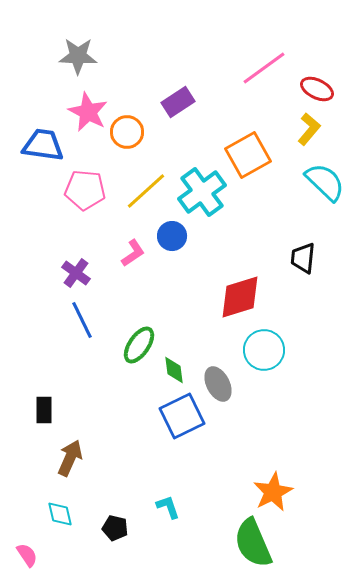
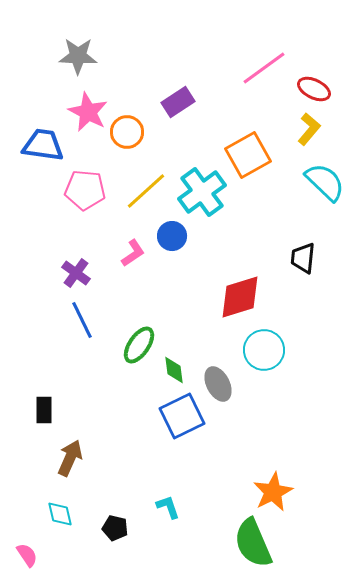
red ellipse: moved 3 px left
